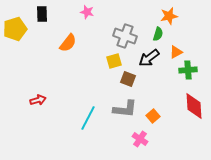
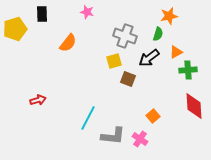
gray L-shape: moved 12 px left, 27 px down
